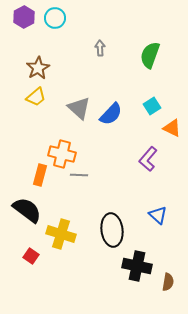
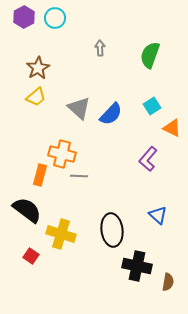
gray line: moved 1 px down
